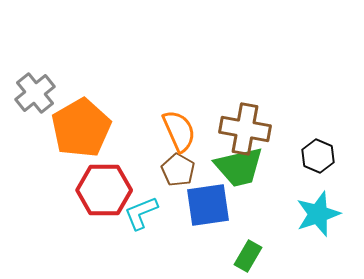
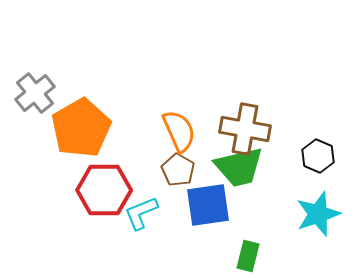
green rectangle: rotated 16 degrees counterclockwise
